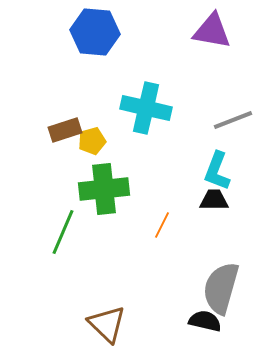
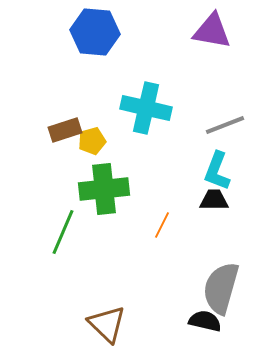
gray line: moved 8 px left, 5 px down
